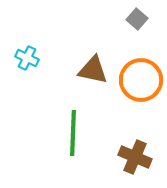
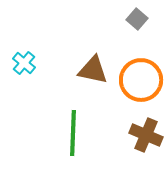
cyan cross: moved 3 px left, 5 px down; rotated 15 degrees clockwise
brown cross: moved 11 px right, 22 px up
